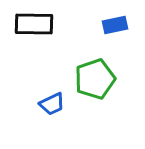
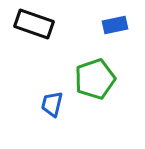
black rectangle: rotated 18 degrees clockwise
blue trapezoid: rotated 128 degrees clockwise
